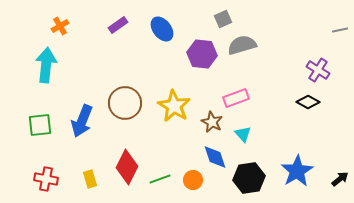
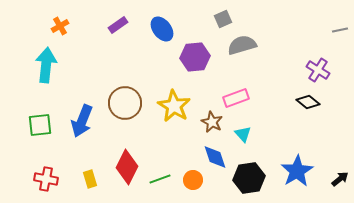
purple hexagon: moved 7 px left, 3 px down; rotated 12 degrees counterclockwise
black diamond: rotated 10 degrees clockwise
